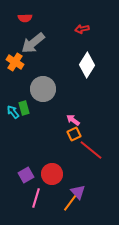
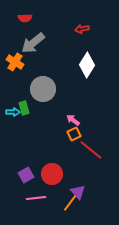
cyan arrow: rotated 128 degrees clockwise
pink line: rotated 66 degrees clockwise
